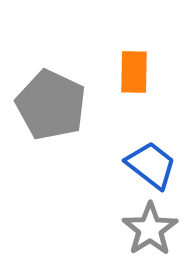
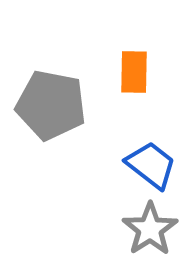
gray pentagon: rotated 14 degrees counterclockwise
